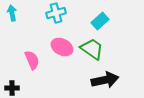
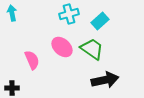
cyan cross: moved 13 px right, 1 px down
pink ellipse: rotated 15 degrees clockwise
